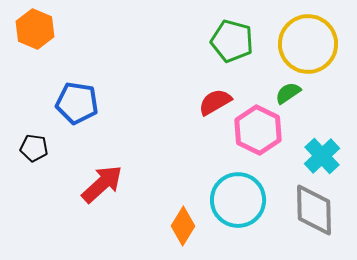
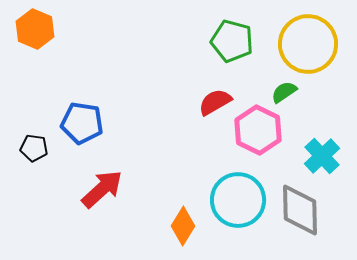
green semicircle: moved 4 px left, 1 px up
blue pentagon: moved 5 px right, 20 px down
red arrow: moved 5 px down
gray diamond: moved 14 px left
